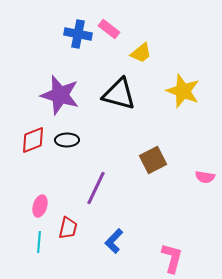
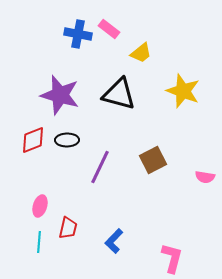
purple line: moved 4 px right, 21 px up
